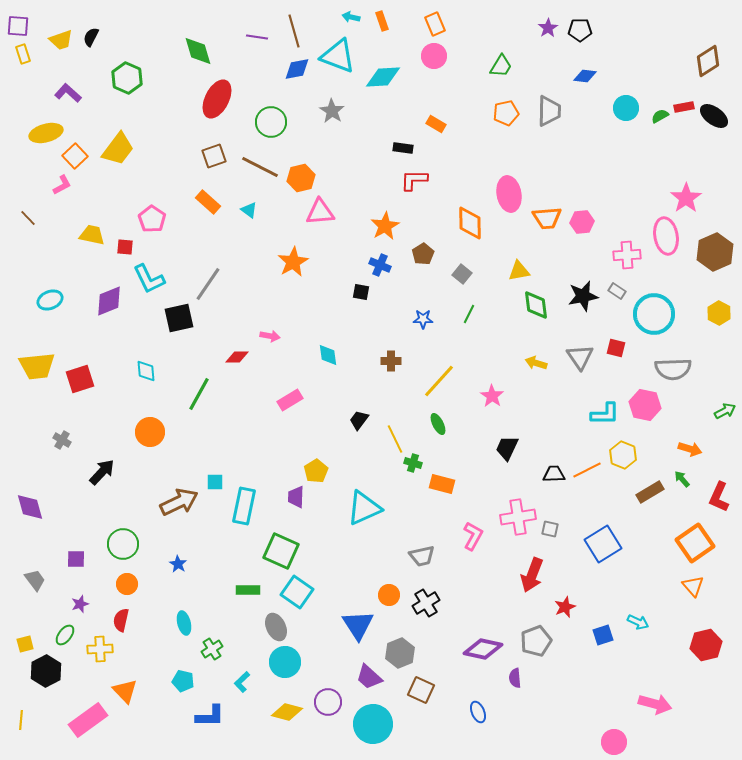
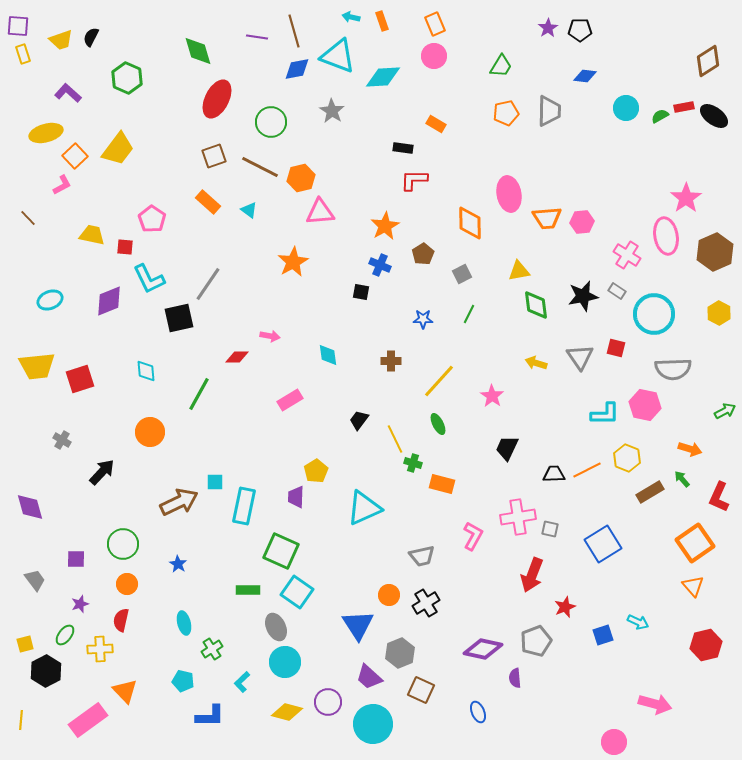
pink cross at (627, 255): rotated 36 degrees clockwise
gray square at (462, 274): rotated 24 degrees clockwise
yellow hexagon at (623, 455): moved 4 px right, 3 px down
